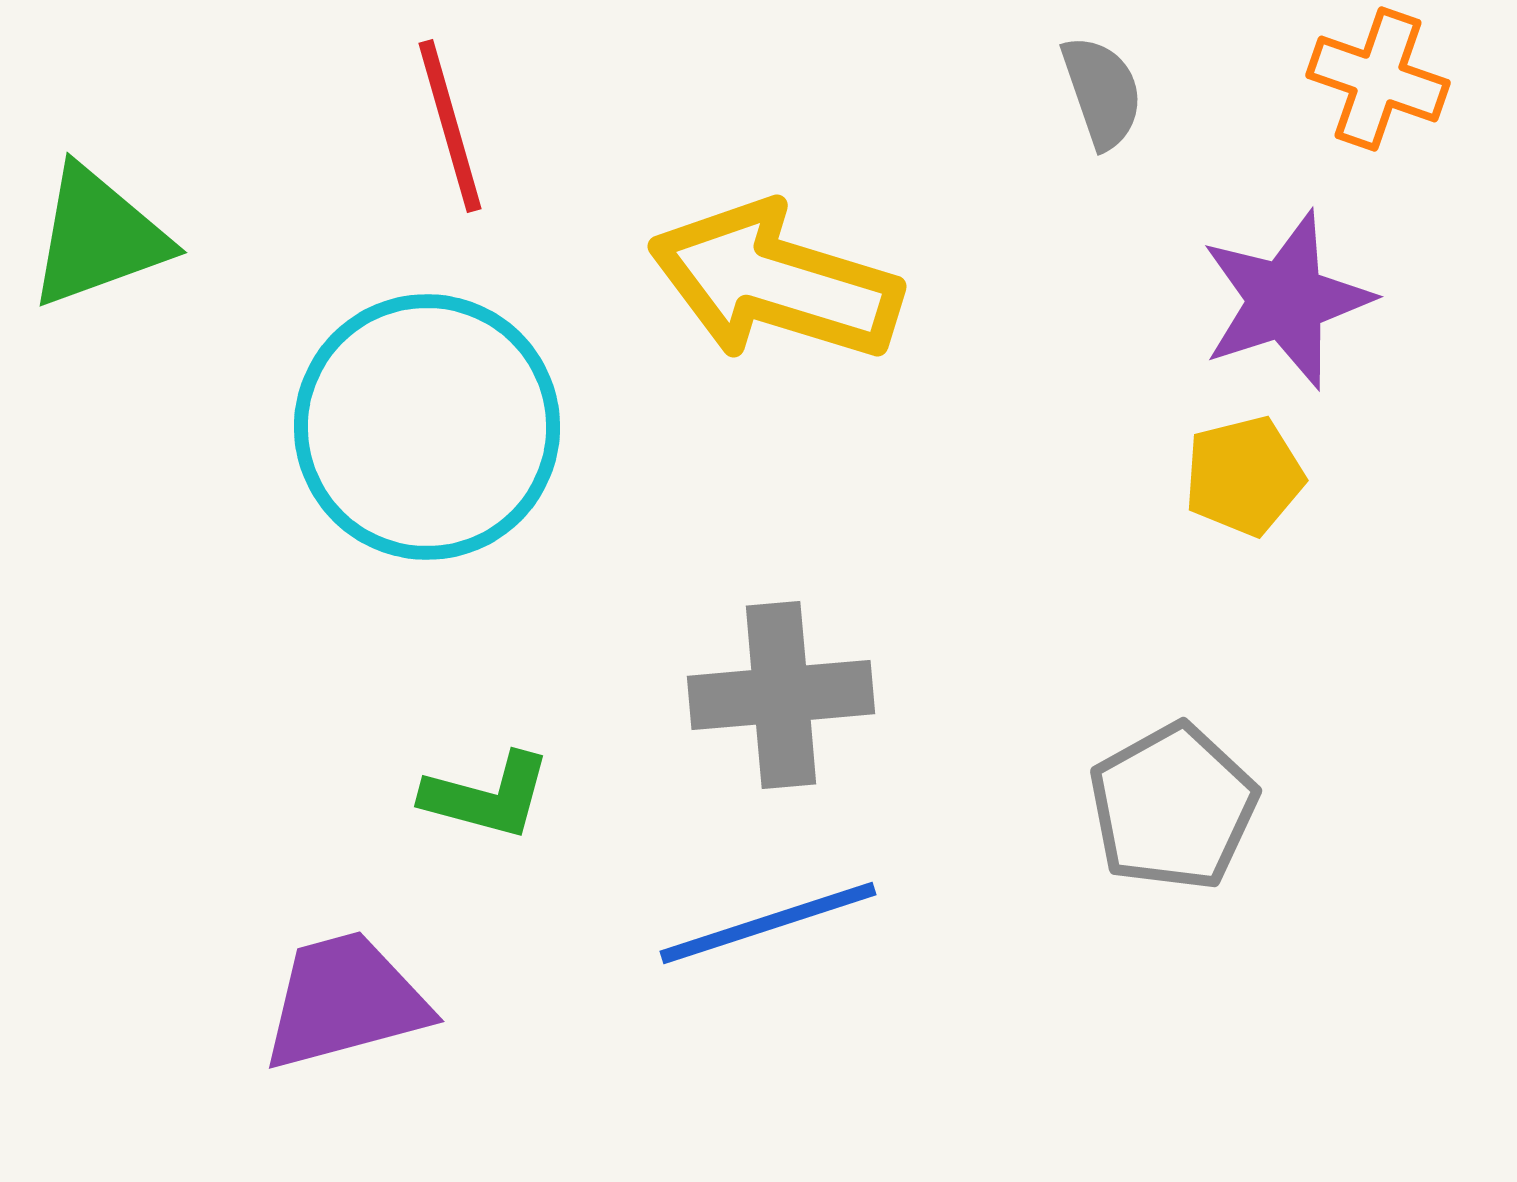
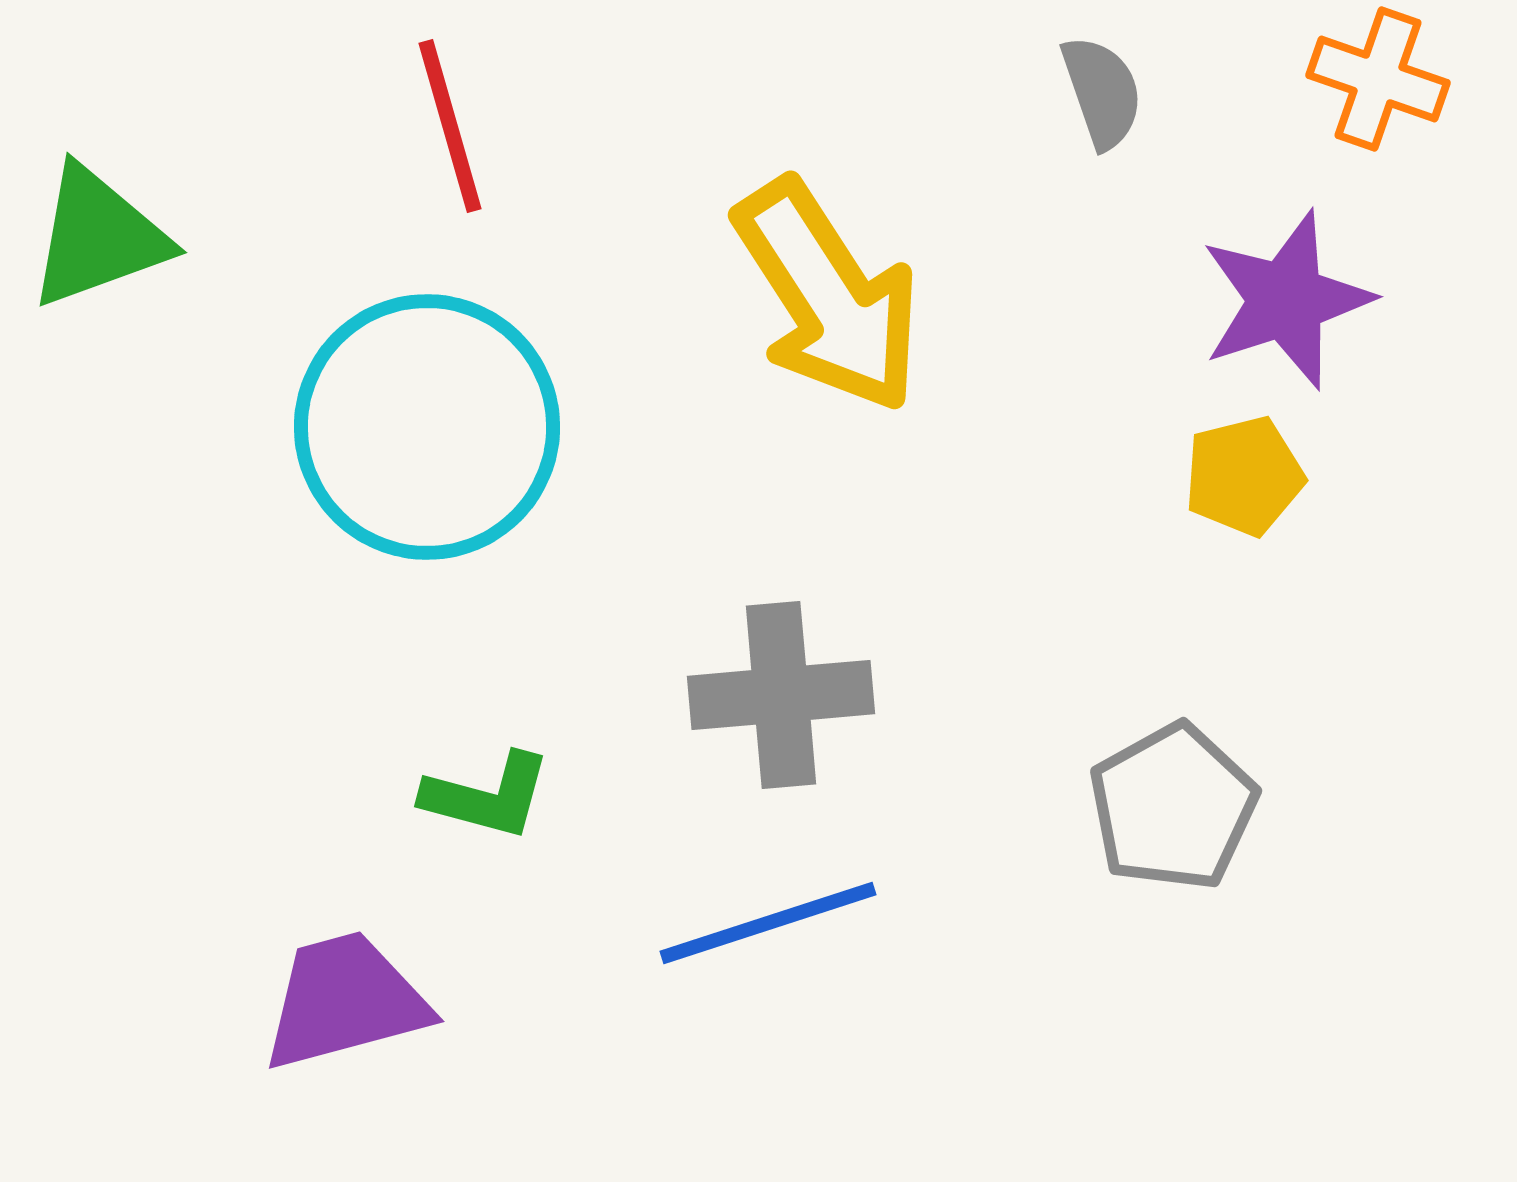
yellow arrow: moved 53 px right, 14 px down; rotated 140 degrees counterclockwise
